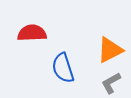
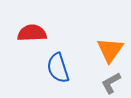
orange triangle: rotated 28 degrees counterclockwise
blue semicircle: moved 5 px left
